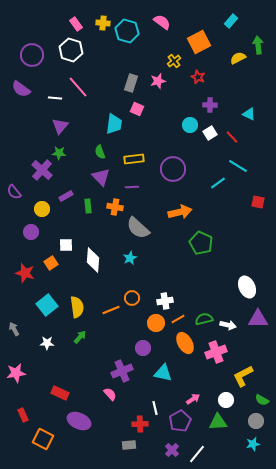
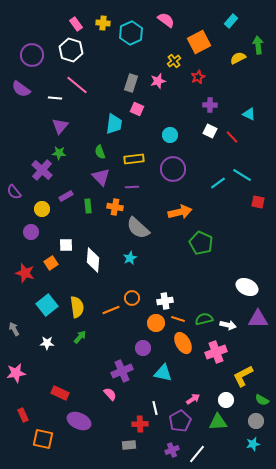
pink semicircle at (162, 22): moved 4 px right, 2 px up
cyan hexagon at (127, 31): moved 4 px right, 2 px down; rotated 20 degrees clockwise
red star at (198, 77): rotated 24 degrees clockwise
pink line at (78, 87): moved 1 px left, 2 px up; rotated 10 degrees counterclockwise
cyan circle at (190, 125): moved 20 px left, 10 px down
white square at (210, 133): moved 2 px up; rotated 32 degrees counterclockwise
cyan line at (238, 166): moved 4 px right, 9 px down
white ellipse at (247, 287): rotated 40 degrees counterclockwise
orange line at (178, 319): rotated 48 degrees clockwise
orange ellipse at (185, 343): moved 2 px left
orange square at (43, 439): rotated 15 degrees counterclockwise
purple cross at (172, 450): rotated 24 degrees clockwise
